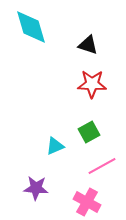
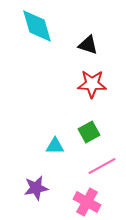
cyan diamond: moved 6 px right, 1 px up
cyan triangle: rotated 24 degrees clockwise
purple star: rotated 15 degrees counterclockwise
